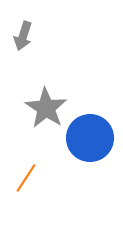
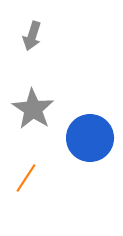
gray arrow: moved 9 px right
gray star: moved 13 px left, 1 px down
